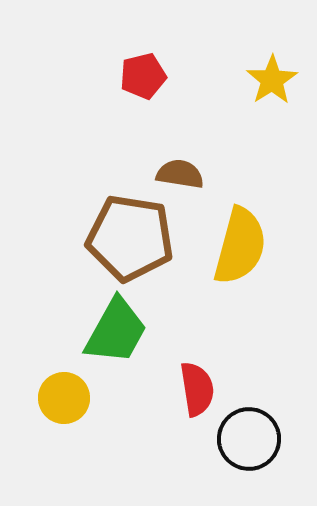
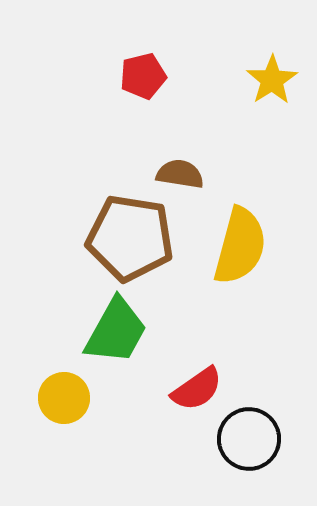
red semicircle: rotated 64 degrees clockwise
